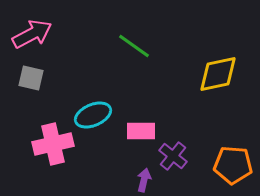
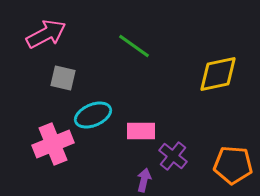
pink arrow: moved 14 px right
gray square: moved 32 px right
pink cross: rotated 9 degrees counterclockwise
